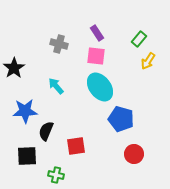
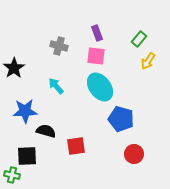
purple rectangle: rotated 14 degrees clockwise
gray cross: moved 2 px down
black semicircle: rotated 84 degrees clockwise
green cross: moved 44 px left
